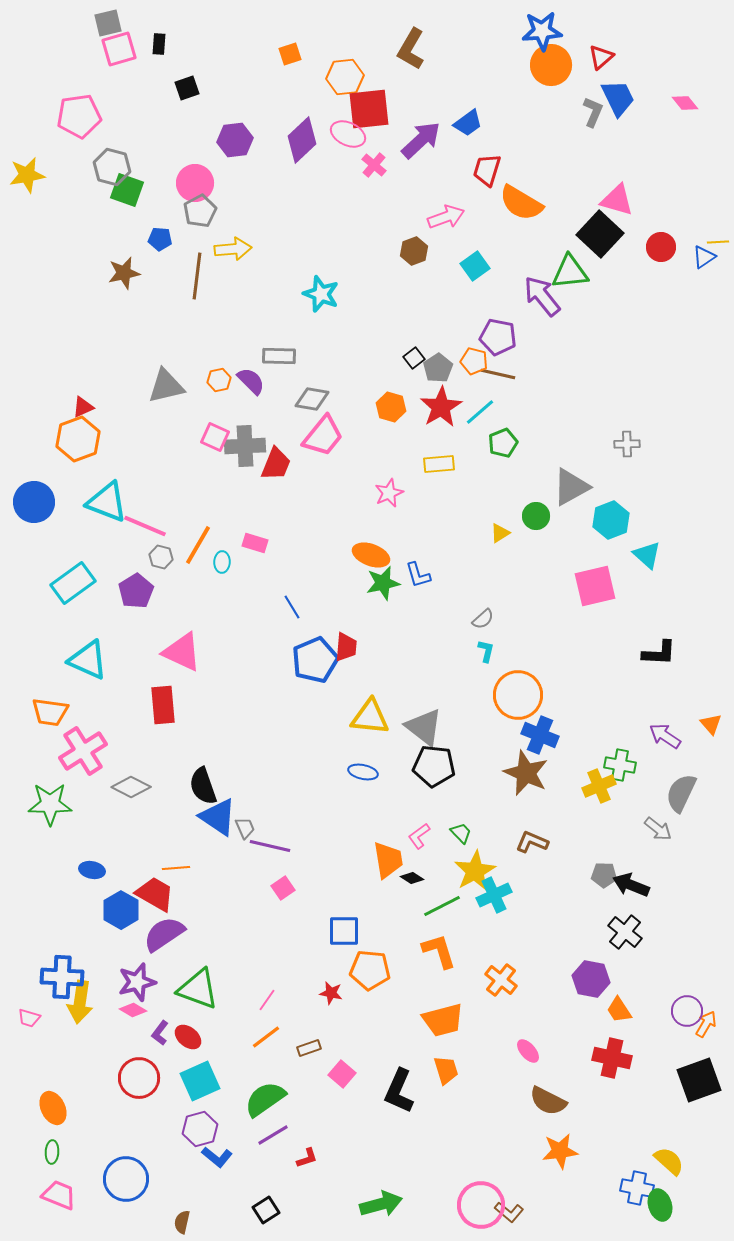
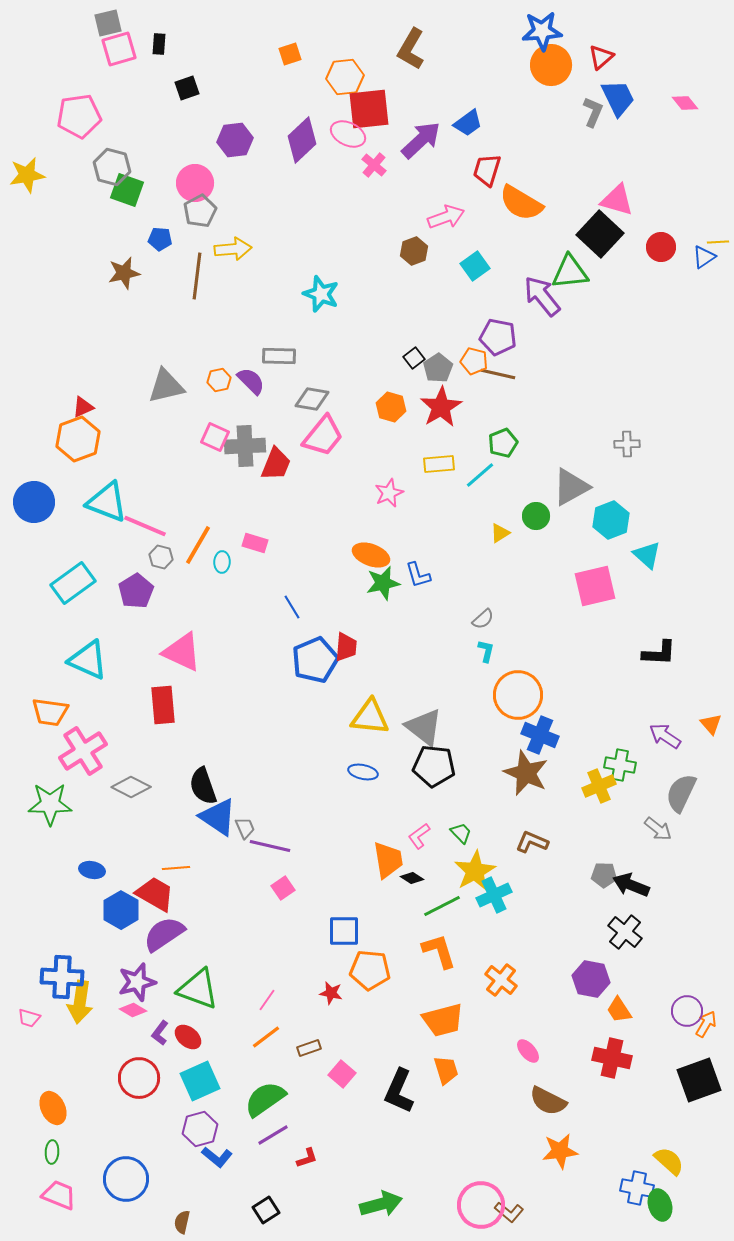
cyan line at (480, 412): moved 63 px down
